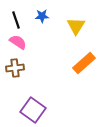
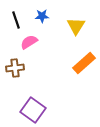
pink semicircle: moved 11 px right; rotated 66 degrees counterclockwise
